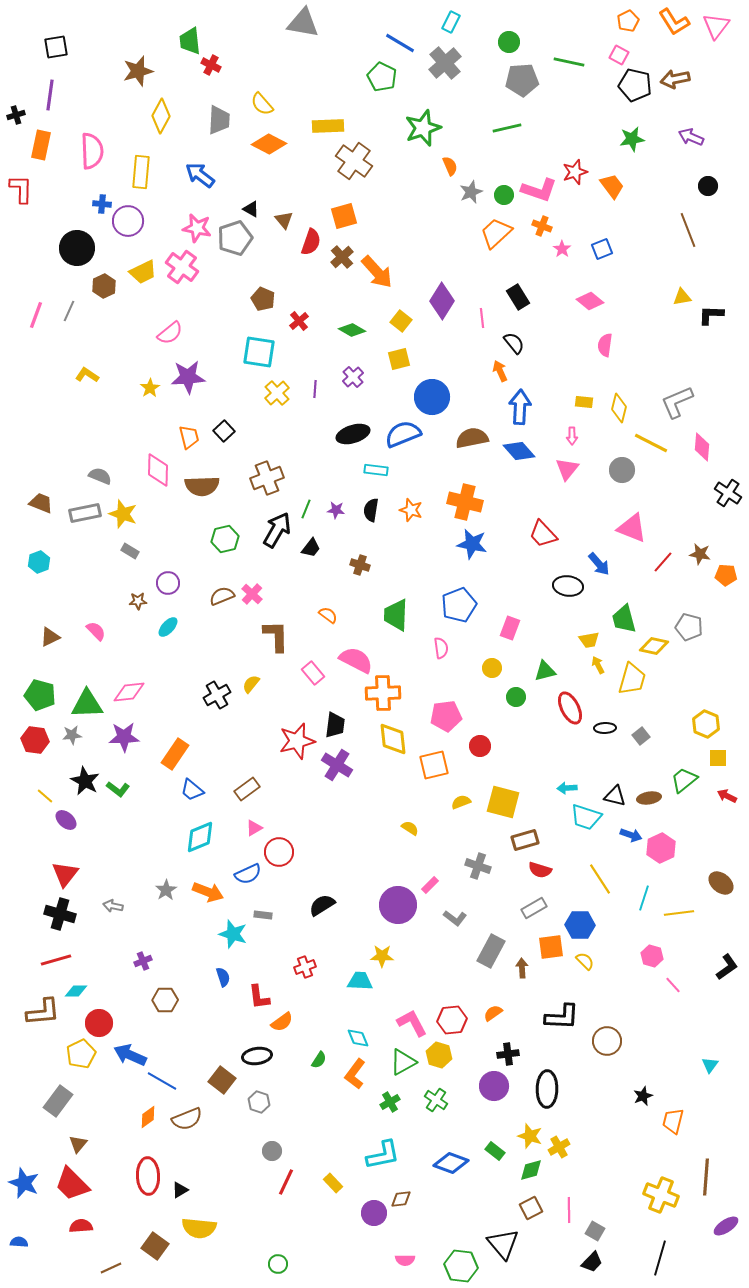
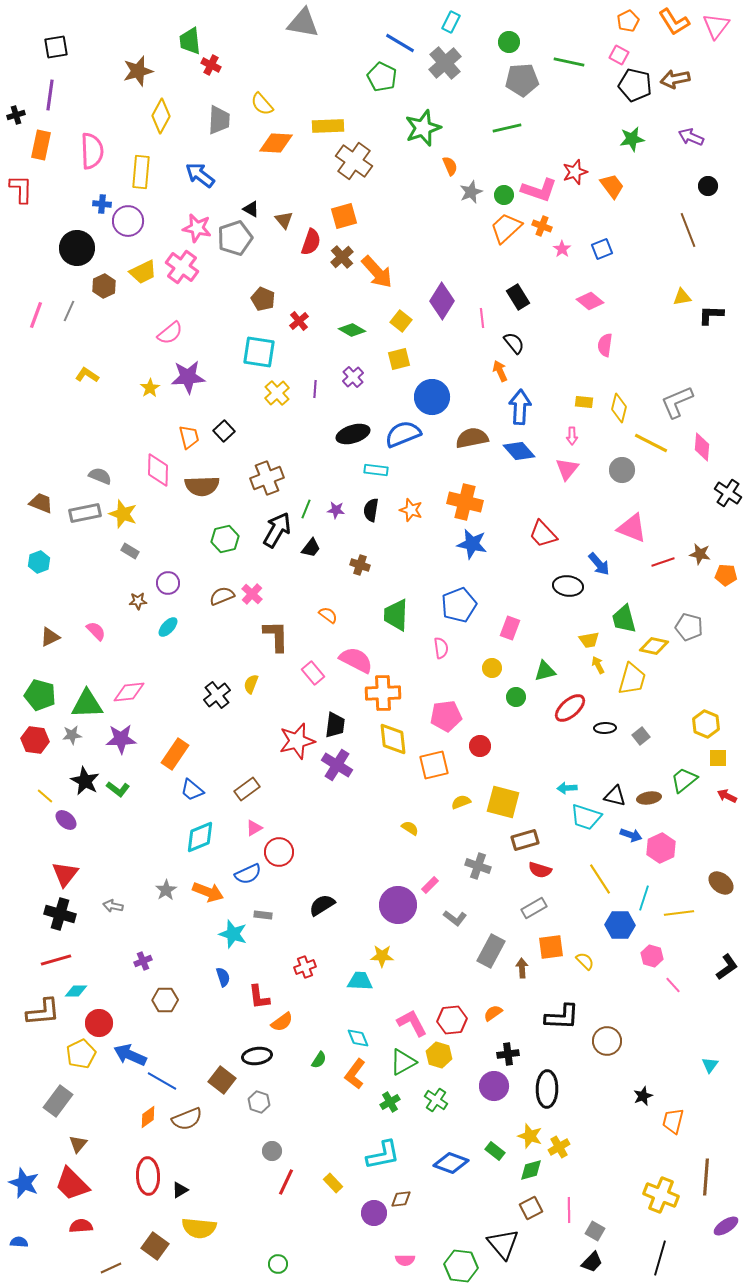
orange diamond at (269, 144): moved 7 px right, 1 px up; rotated 24 degrees counterclockwise
orange trapezoid at (496, 233): moved 10 px right, 5 px up
red line at (663, 562): rotated 30 degrees clockwise
yellow semicircle at (251, 684): rotated 18 degrees counterclockwise
black cross at (217, 695): rotated 8 degrees counterclockwise
red ellipse at (570, 708): rotated 76 degrees clockwise
purple star at (124, 737): moved 3 px left, 2 px down
blue hexagon at (580, 925): moved 40 px right
